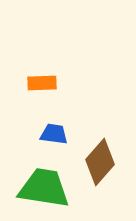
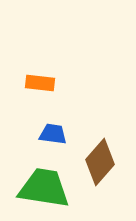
orange rectangle: moved 2 px left; rotated 8 degrees clockwise
blue trapezoid: moved 1 px left
